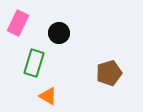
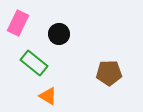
black circle: moved 1 px down
green rectangle: rotated 68 degrees counterclockwise
brown pentagon: rotated 15 degrees clockwise
